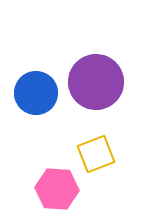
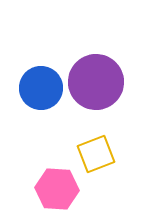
blue circle: moved 5 px right, 5 px up
